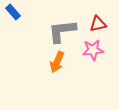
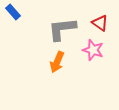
red triangle: moved 2 px right, 1 px up; rotated 48 degrees clockwise
gray L-shape: moved 2 px up
pink star: rotated 25 degrees clockwise
